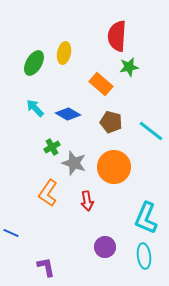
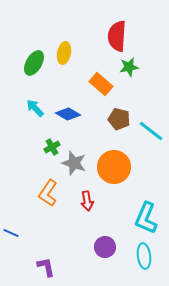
brown pentagon: moved 8 px right, 3 px up
